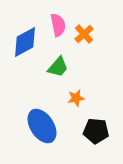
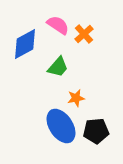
pink semicircle: rotated 45 degrees counterclockwise
blue diamond: moved 2 px down
blue ellipse: moved 19 px right
black pentagon: rotated 10 degrees counterclockwise
